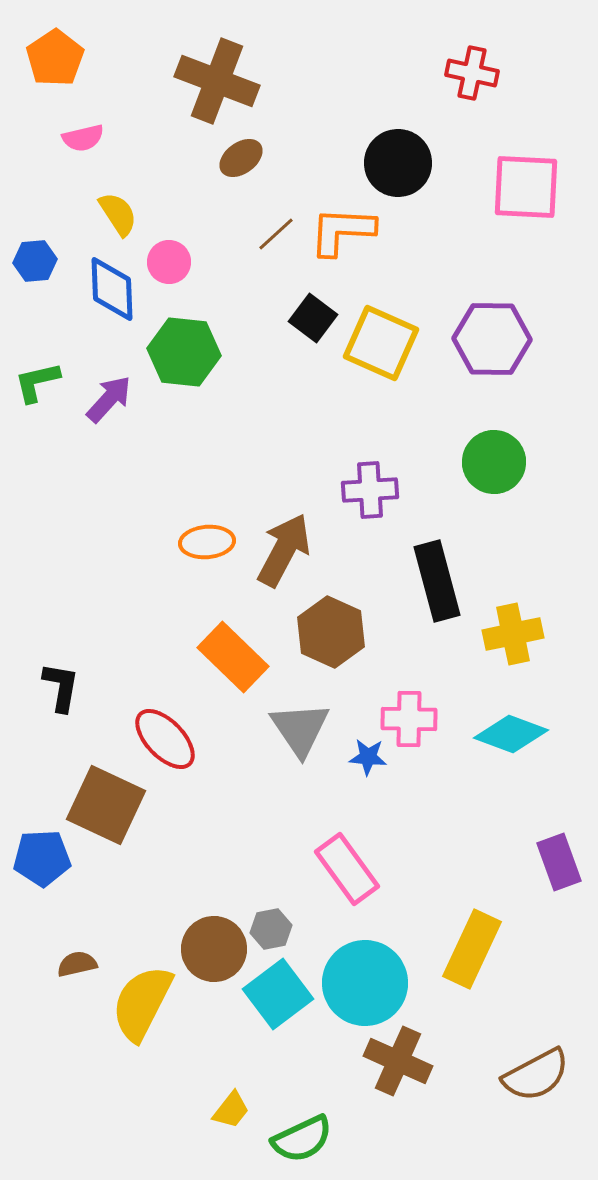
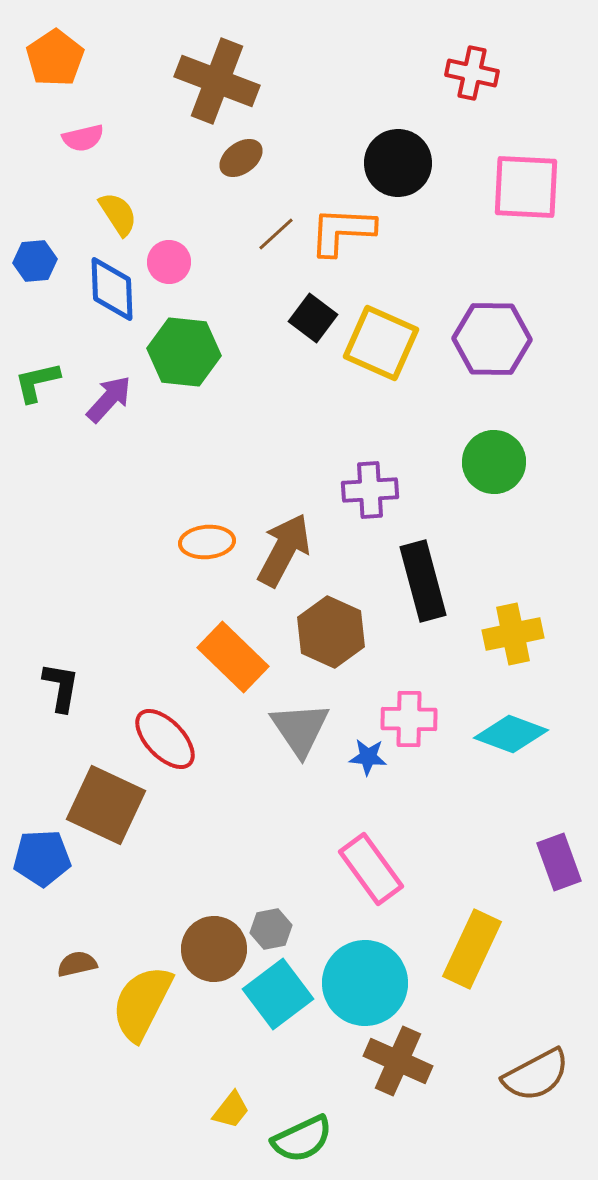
black rectangle at (437, 581): moved 14 px left
pink rectangle at (347, 869): moved 24 px right
